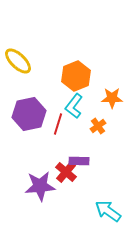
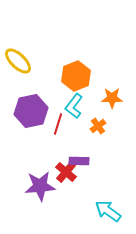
purple hexagon: moved 2 px right, 3 px up
